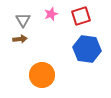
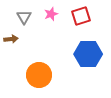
gray triangle: moved 1 px right, 3 px up
brown arrow: moved 9 px left
blue hexagon: moved 1 px right, 5 px down; rotated 8 degrees counterclockwise
orange circle: moved 3 px left
